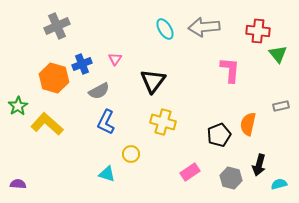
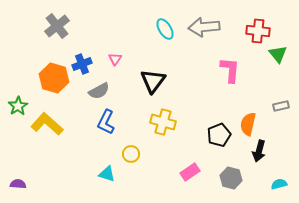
gray cross: rotated 15 degrees counterclockwise
black arrow: moved 14 px up
